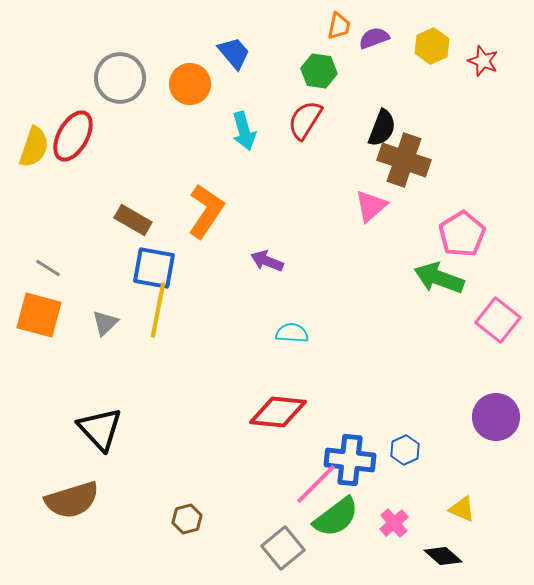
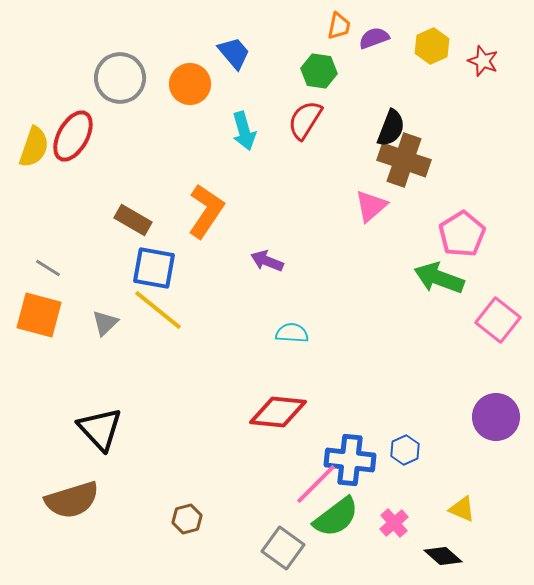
black semicircle: moved 9 px right
yellow line: rotated 62 degrees counterclockwise
gray square: rotated 15 degrees counterclockwise
